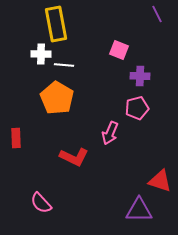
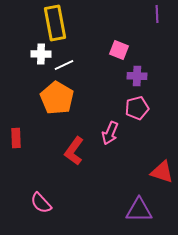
purple line: rotated 24 degrees clockwise
yellow rectangle: moved 1 px left, 1 px up
white line: rotated 30 degrees counterclockwise
purple cross: moved 3 px left
red L-shape: moved 6 px up; rotated 100 degrees clockwise
red triangle: moved 2 px right, 9 px up
